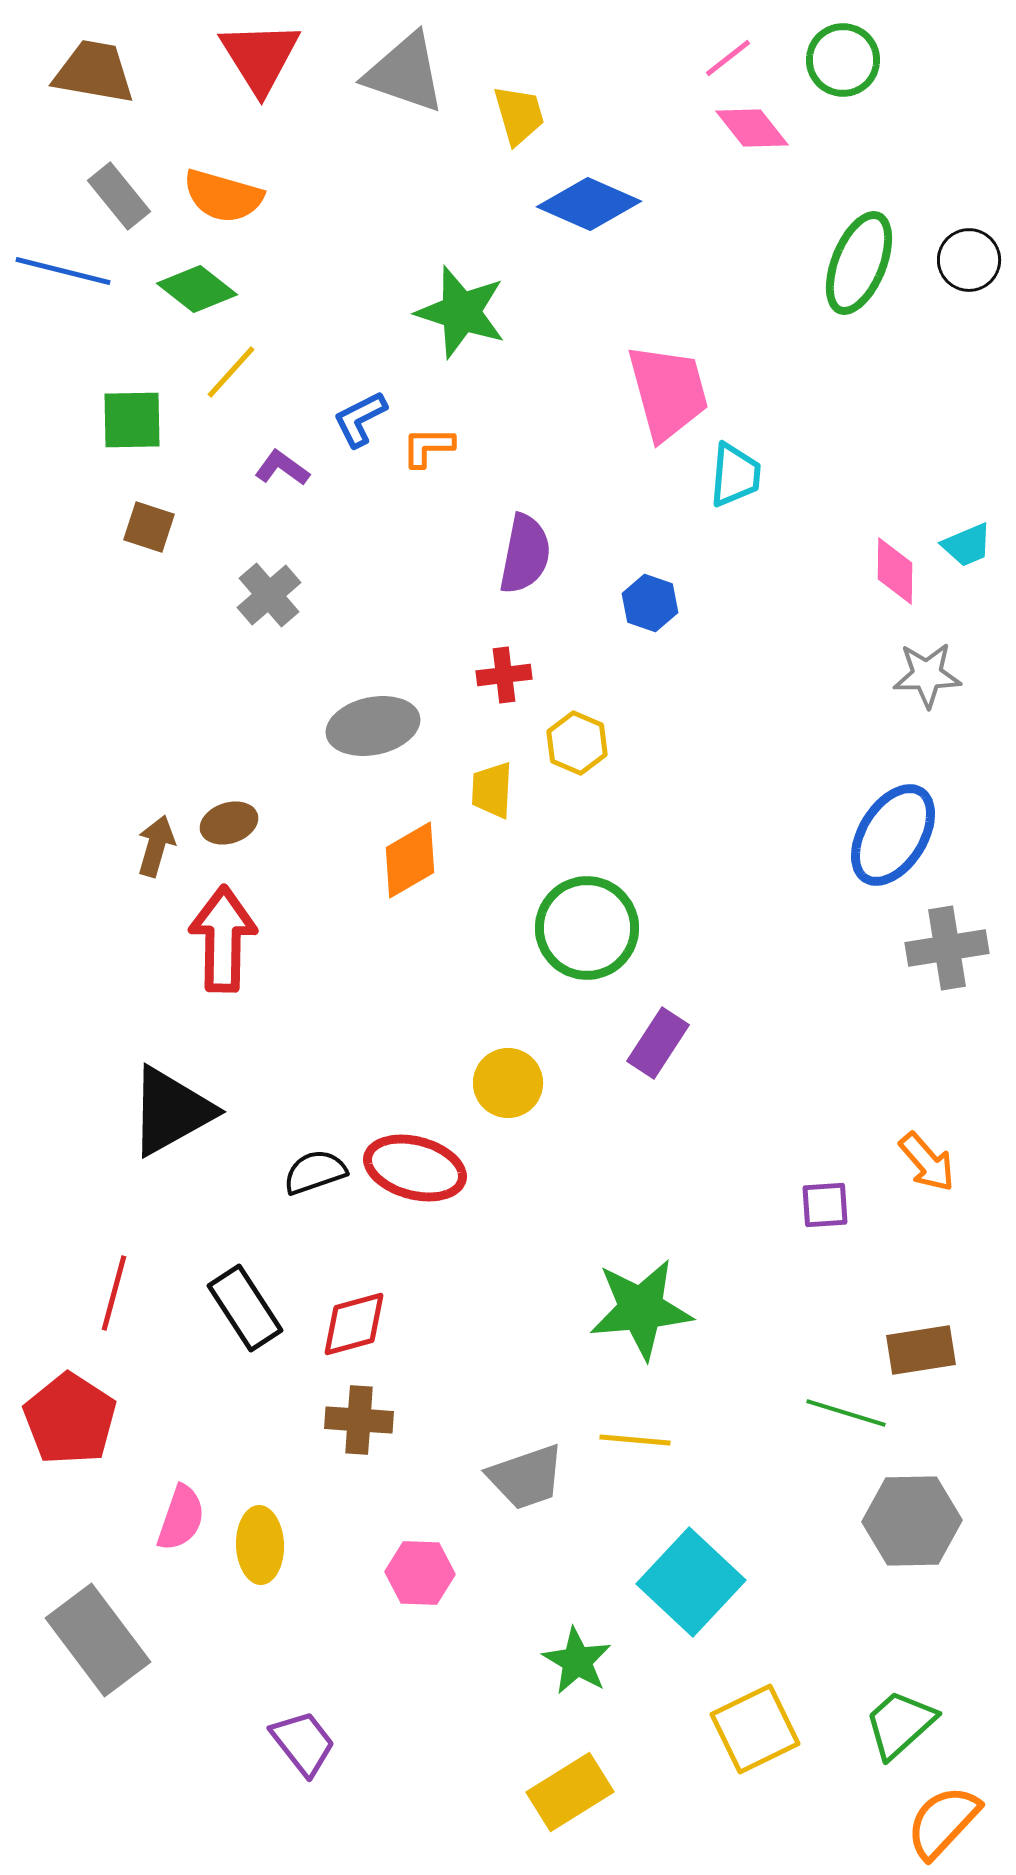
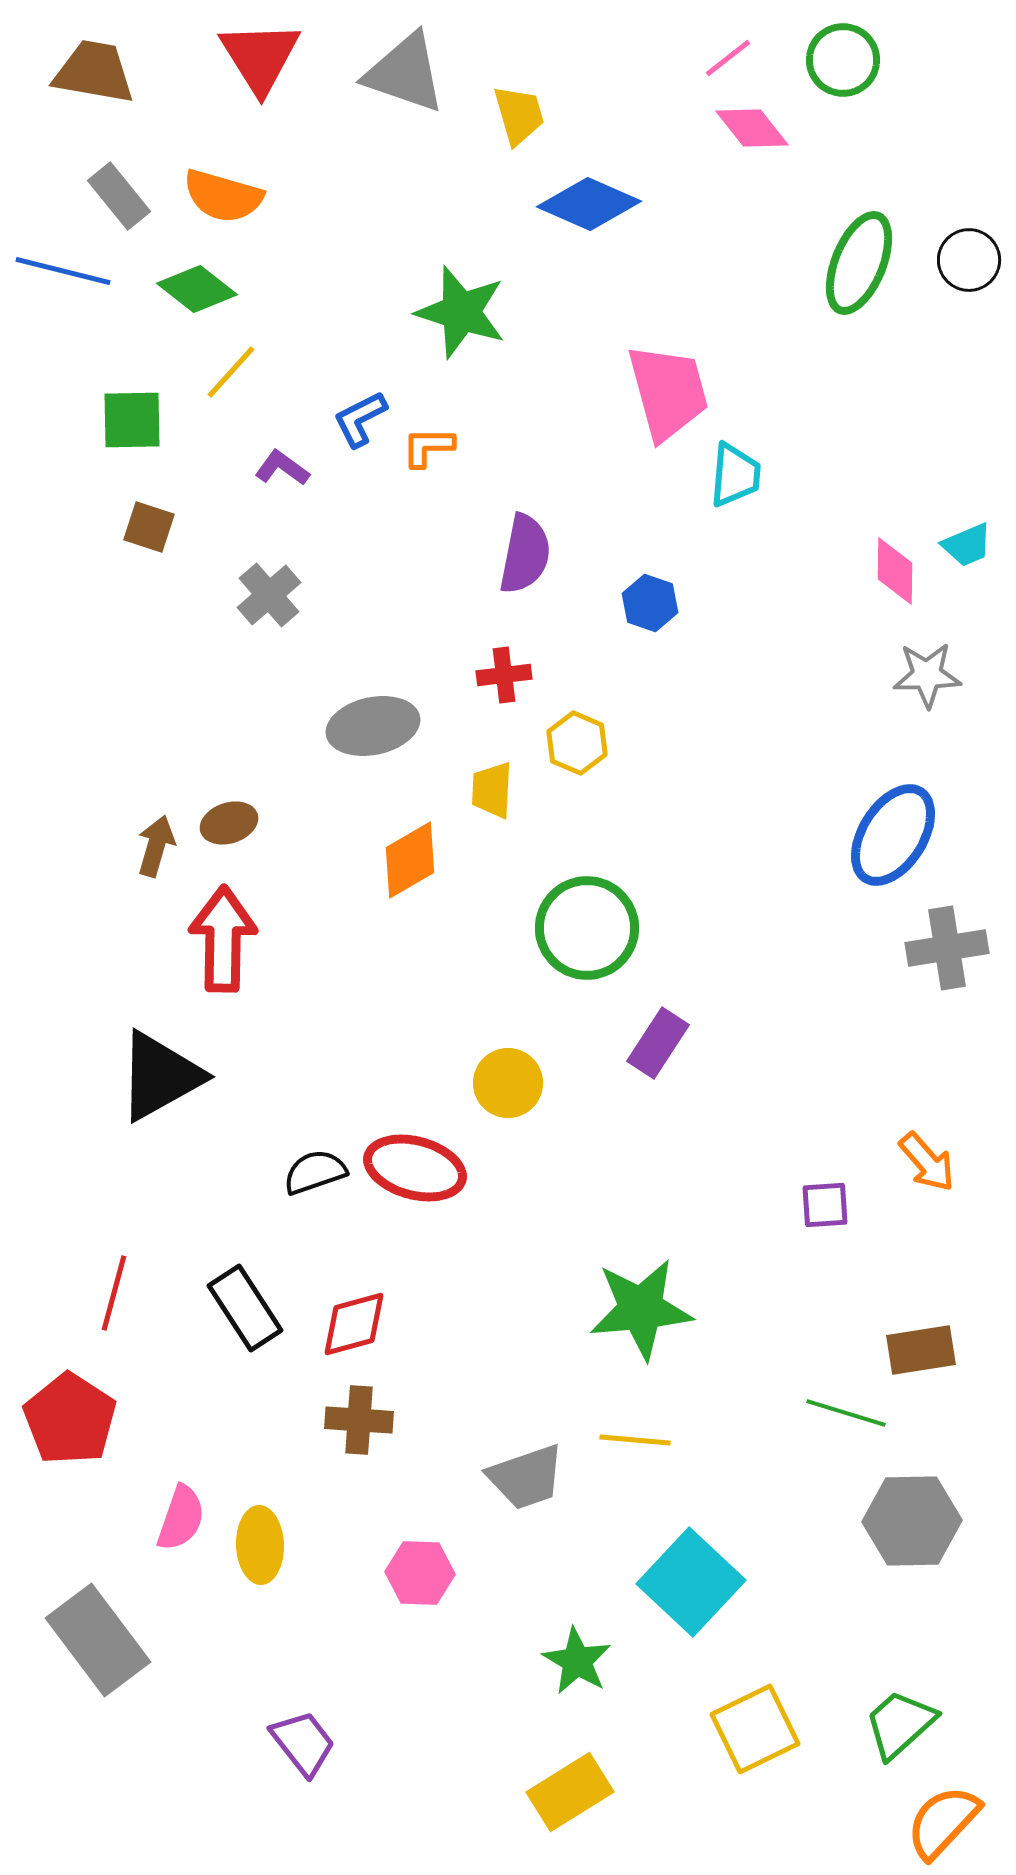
black triangle at (171, 1111): moved 11 px left, 35 px up
